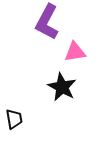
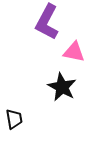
pink triangle: moved 1 px left; rotated 20 degrees clockwise
